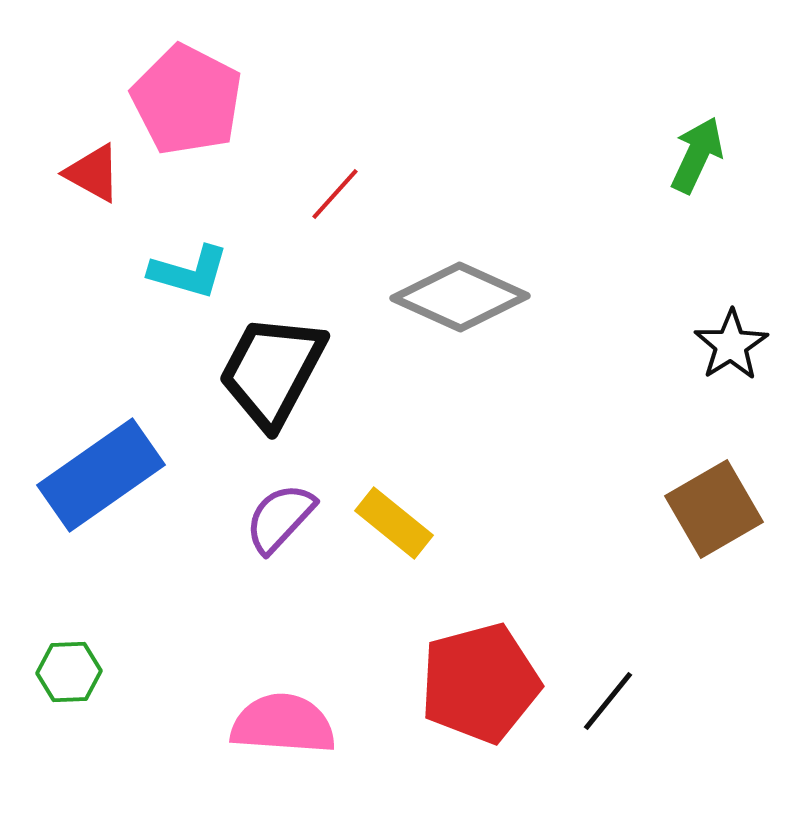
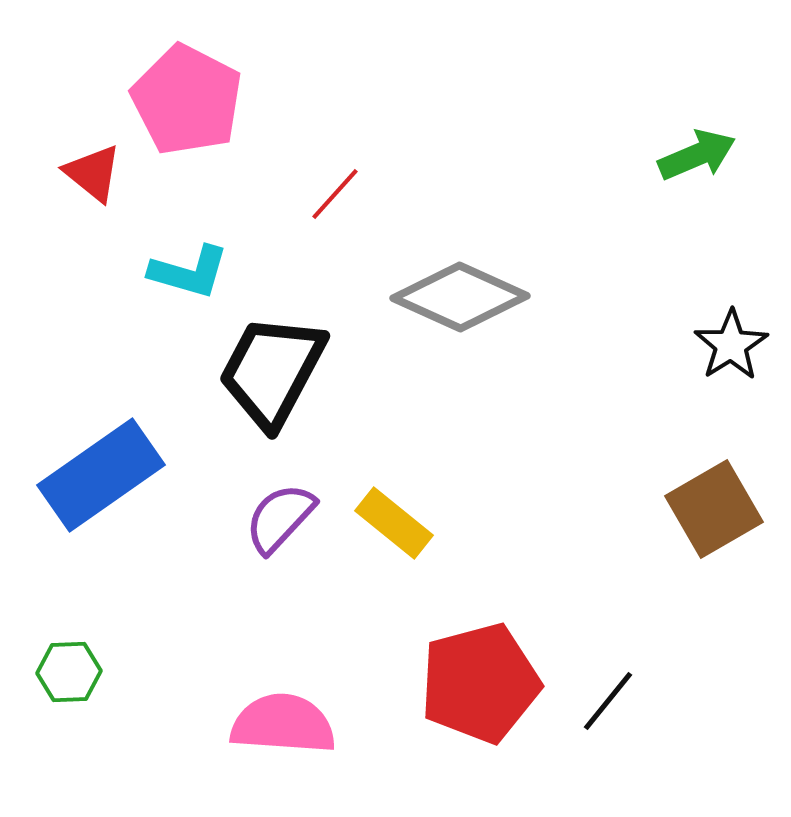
green arrow: rotated 42 degrees clockwise
red triangle: rotated 10 degrees clockwise
